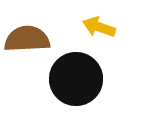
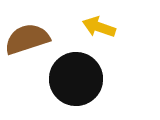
brown semicircle: rotated 15 degrees counterclockwise
